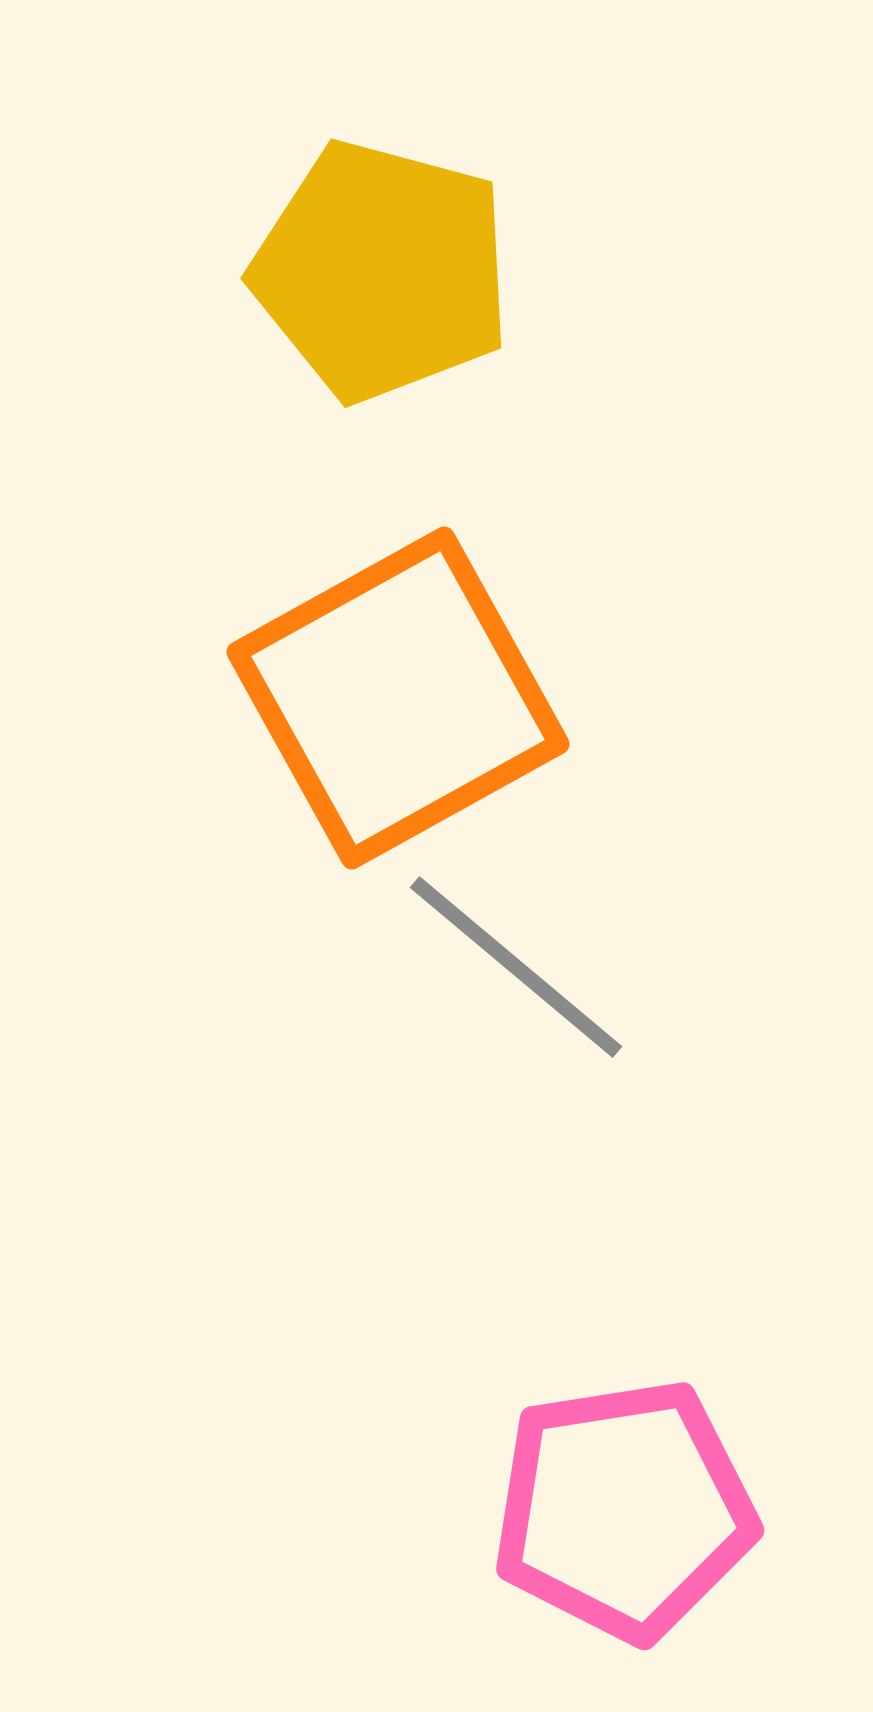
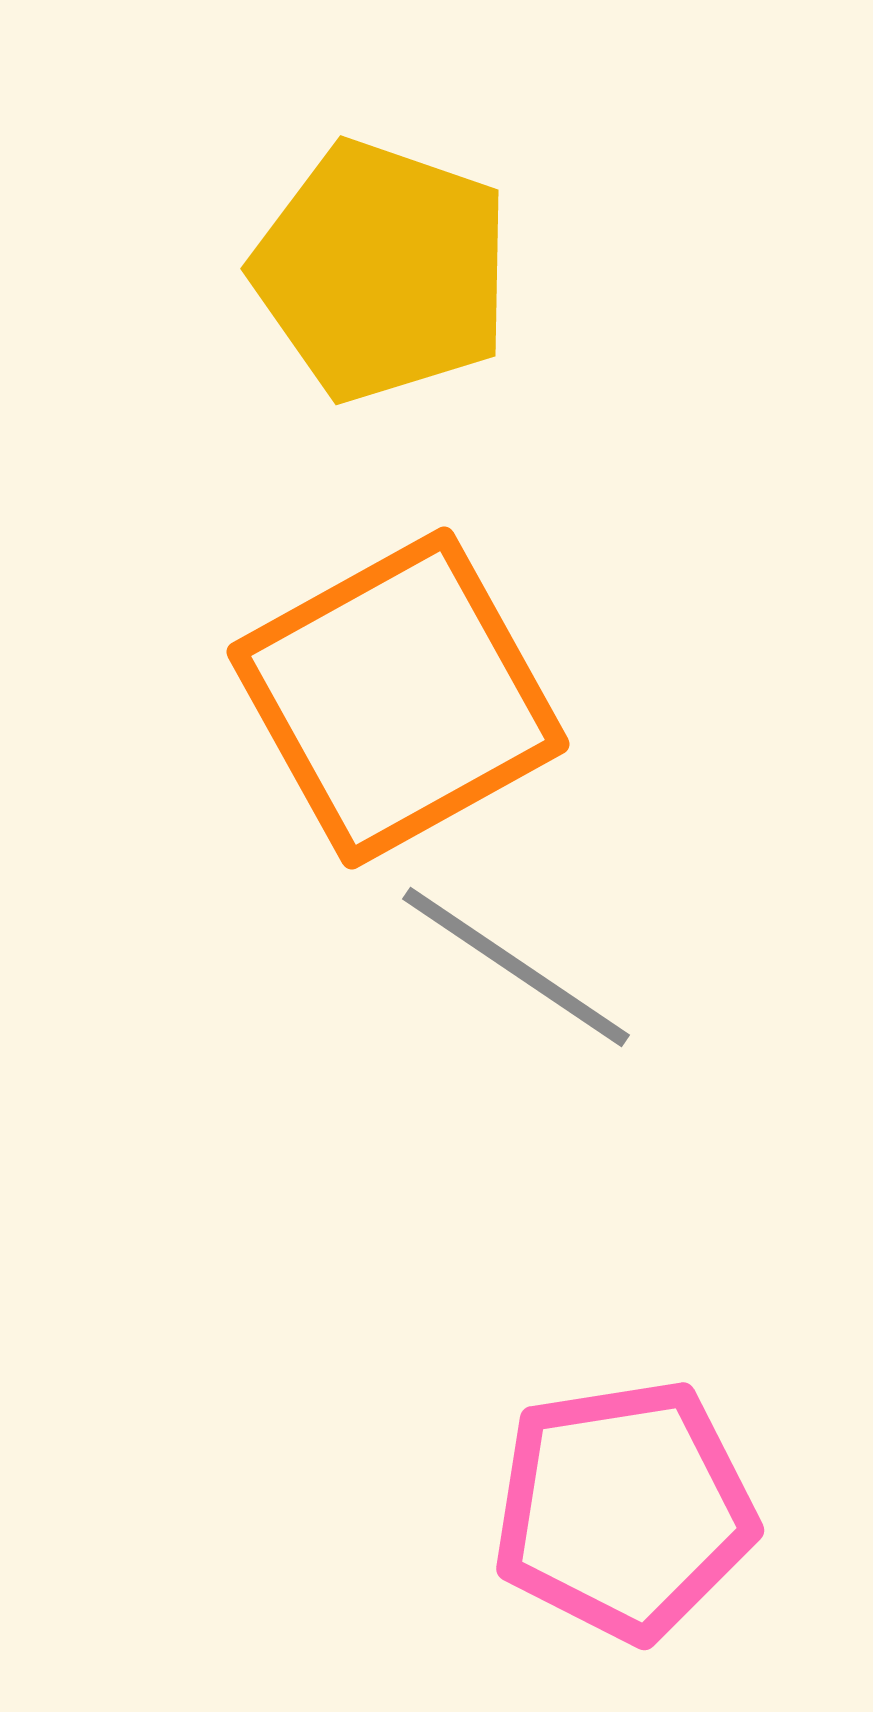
yellow pentagon: rotated 4 degrees clockwise
gray line: rotated 6 degrees counterclockwise
